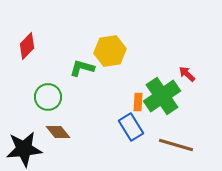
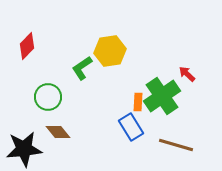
green L-shape: rotated 50 degrees counterclockwise
